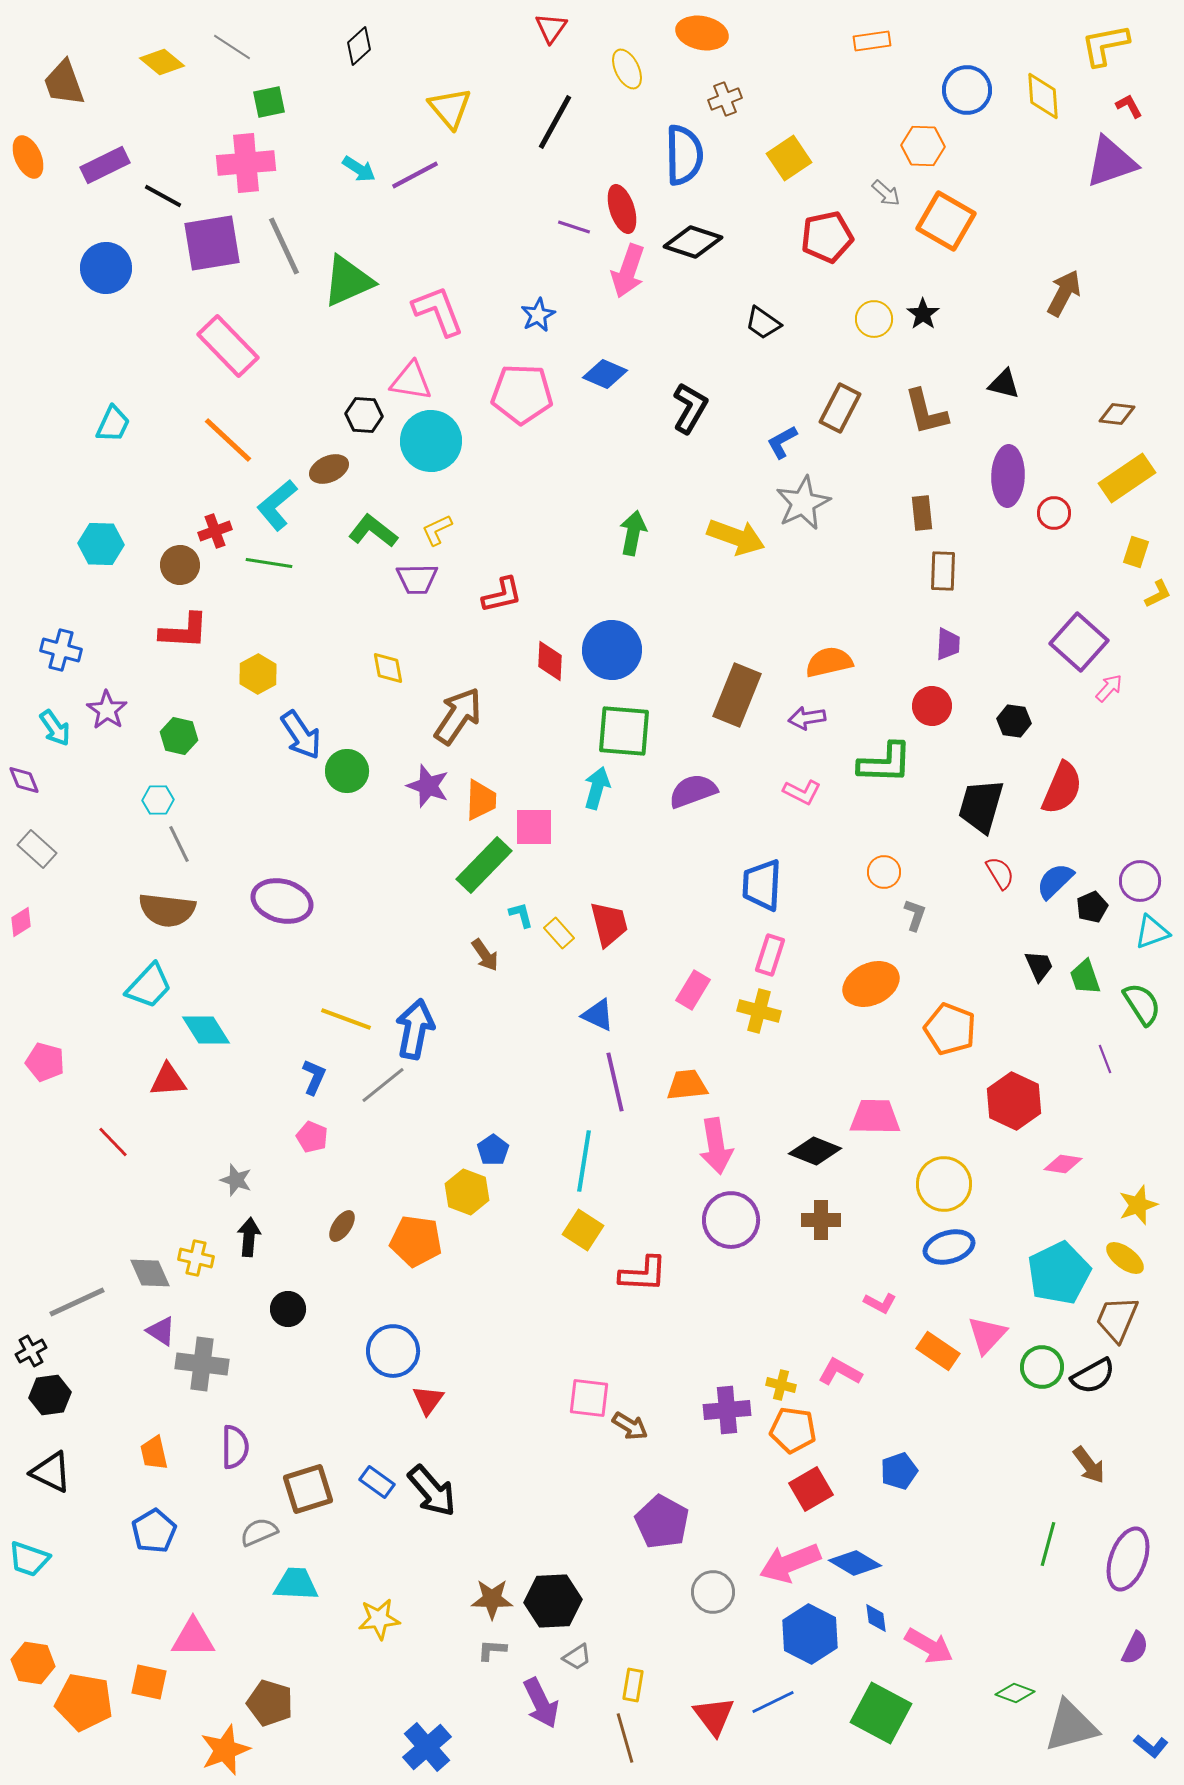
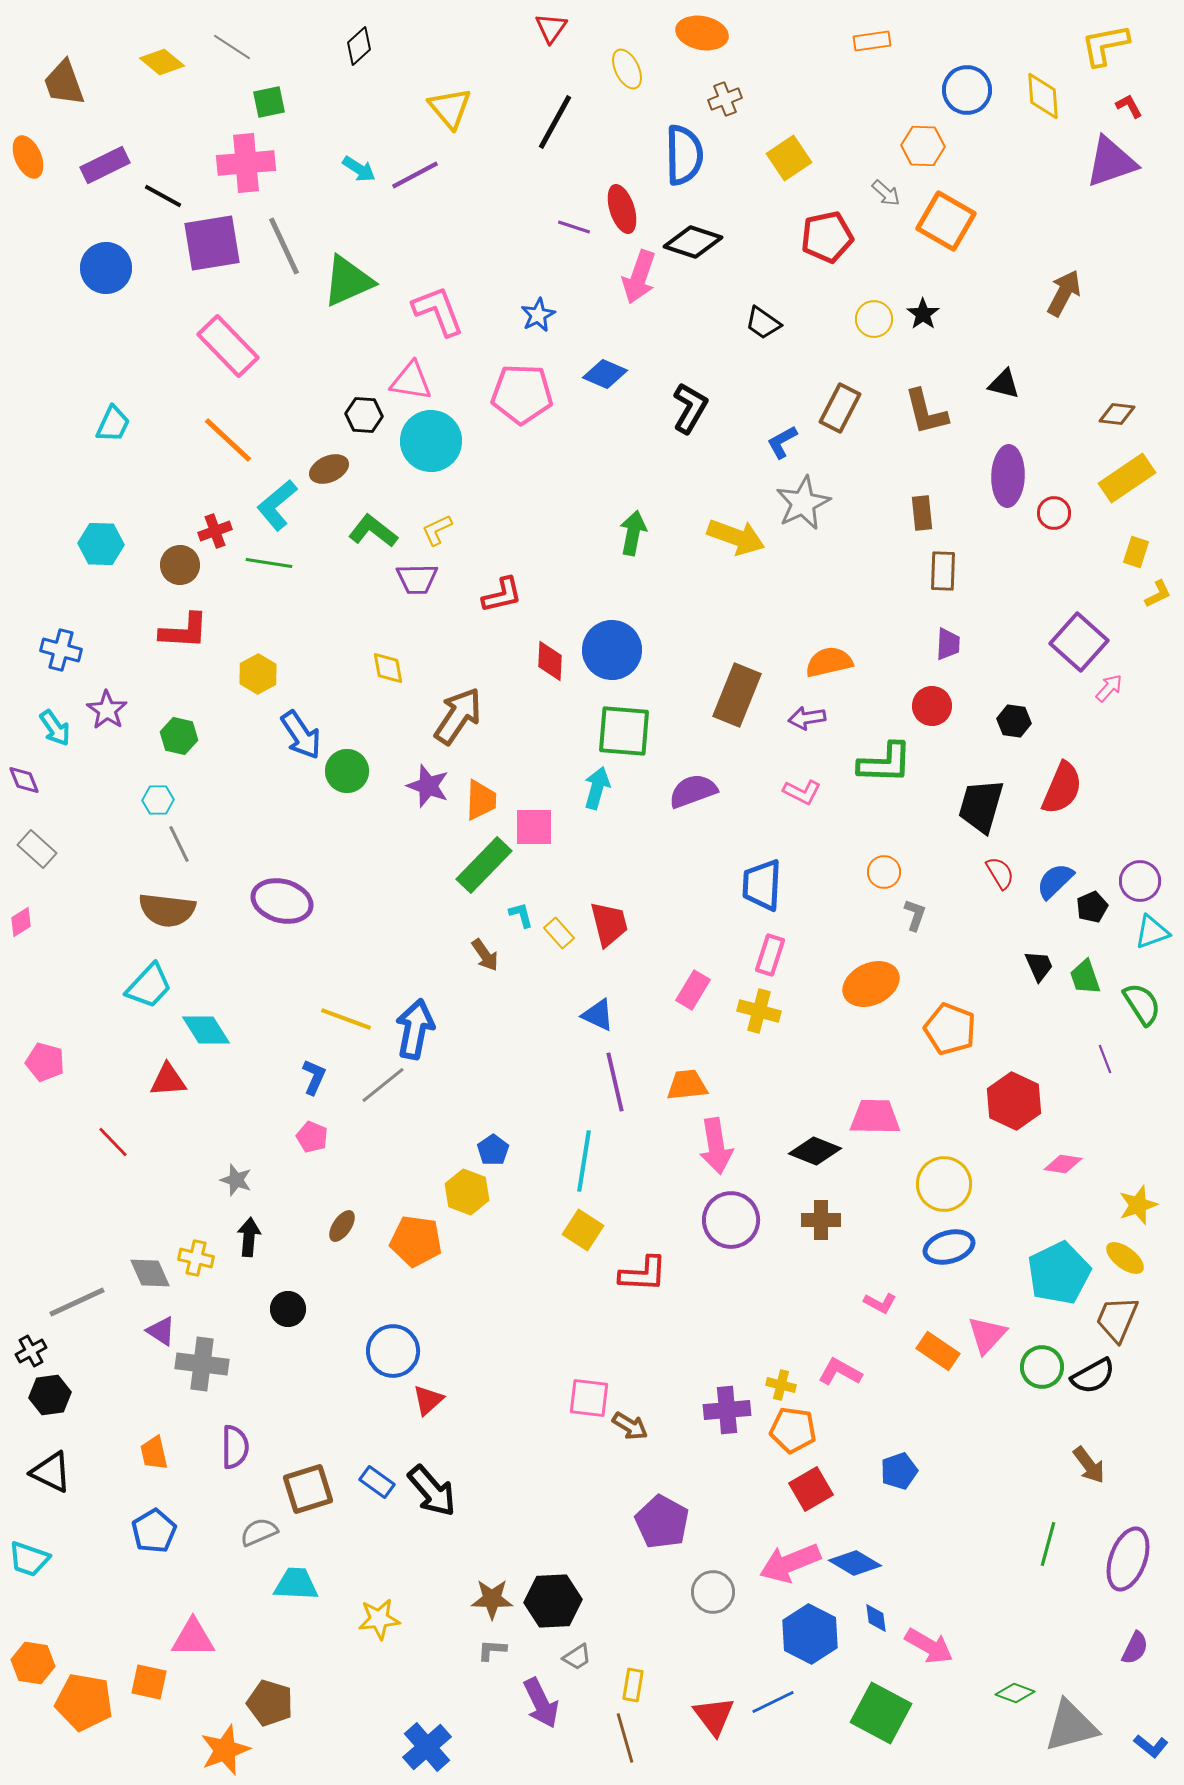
pink arrow at (628, 271): moved 11 px right, 6 px down
red triangle at (428, 1400): rotated 12 degrees clockwise
